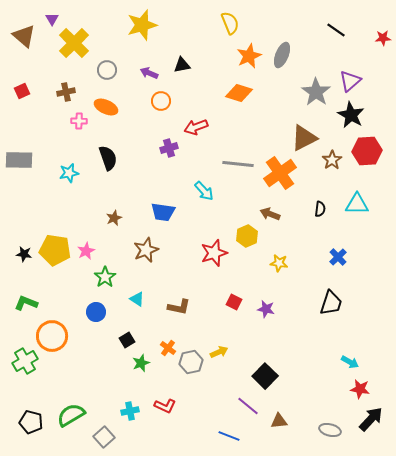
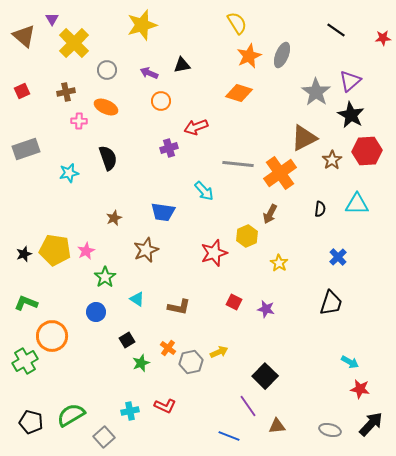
yellow semicircle at (230, 23): moved 7 px right; rotated 10 degrees counterclockwise
gray rectangle at (19, 160): moved 7 px right, 11 px up; rotated 20 degrees counterclockwise
brown arrow at (270, 214): rotated 84 degrees counterclockwise
black star at (24, 254): rotated 28 degrees counterclockwise
yellow star at (279, 263): rotated 24 degrees clockwise
purple line at (248, 406): rotated 15 degrees clockwise
black arrow at (371, 419): moved 5 px down
brown triangle at (279, 421): moved 2 px left, 5 px down
